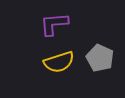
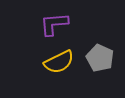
yellow semicircle: rotated 8 degrees counterclockwise
